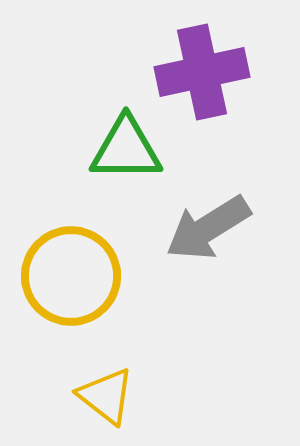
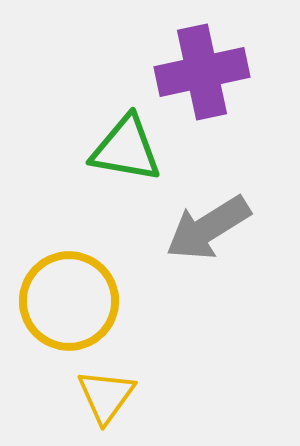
green triangle: rotated 10 degrees clockwise
yellow circle: moved 2 px left, 25 px down
yellow triangle: rotated 28 degrees clockwise
